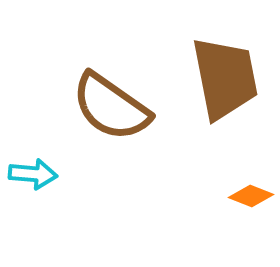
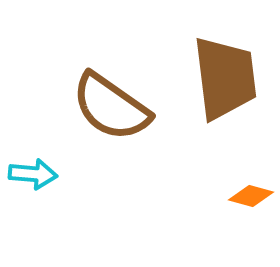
brown trapezoid: rotated 4 degrees clockwise
orange diamond: rotated 6 degrees counterclockwise
